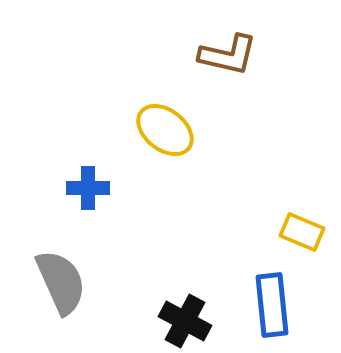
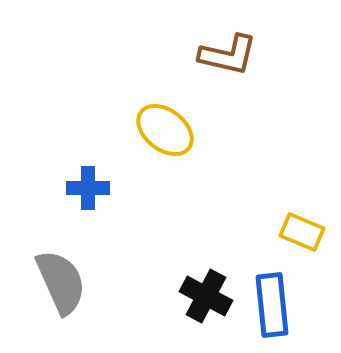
black cross: moved 21 px right, 25 px up
